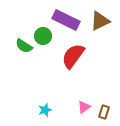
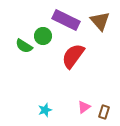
brown triangle: rotated 45 degrees counterclockwise
